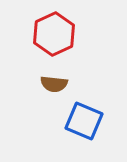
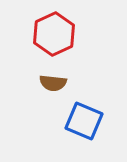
brown semicircle: moved 1 px left, 1 px up
